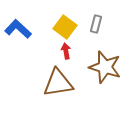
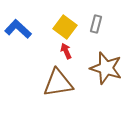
red arrow: rotated 14 degrees counterclockwise
brown star: moved 1 px right, 1 px down
